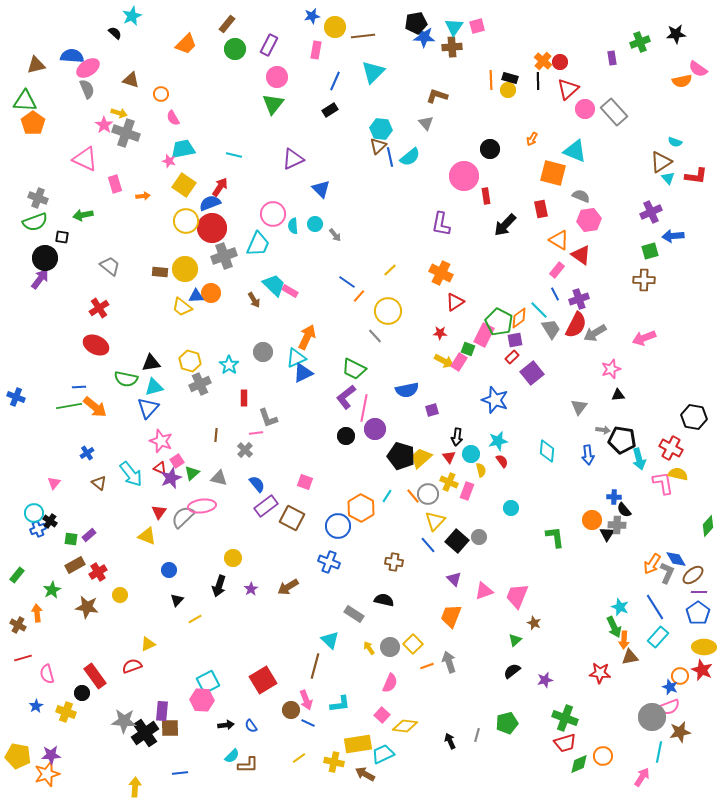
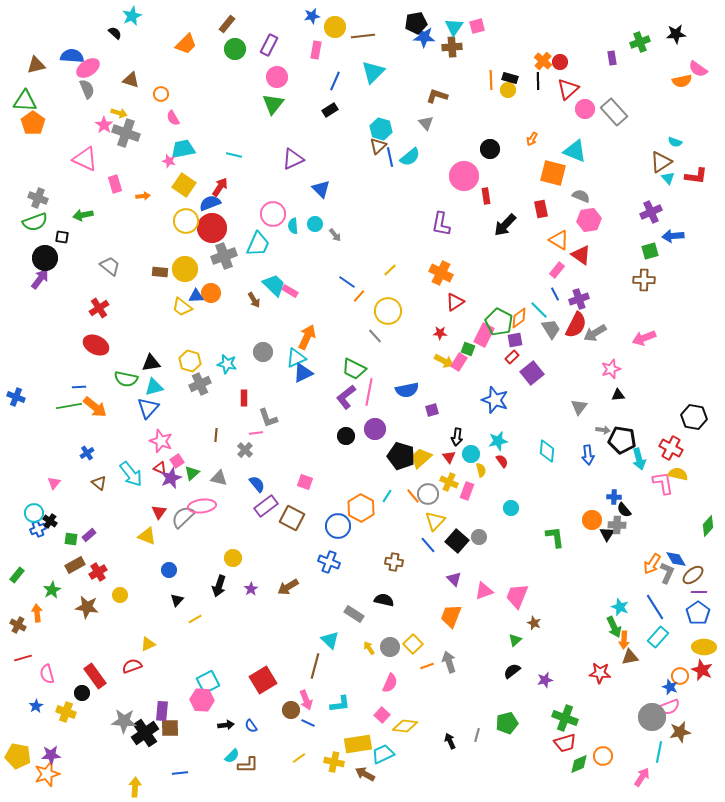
cyan hexagon at (381, 129): rotated 10 degrees clockwise
cyan star at (229, 365): moved 2 px left, 1 px up; rotated 24 degrees counterclockwise
pink line at (364, 408): moved 5 px right, 16 px up
